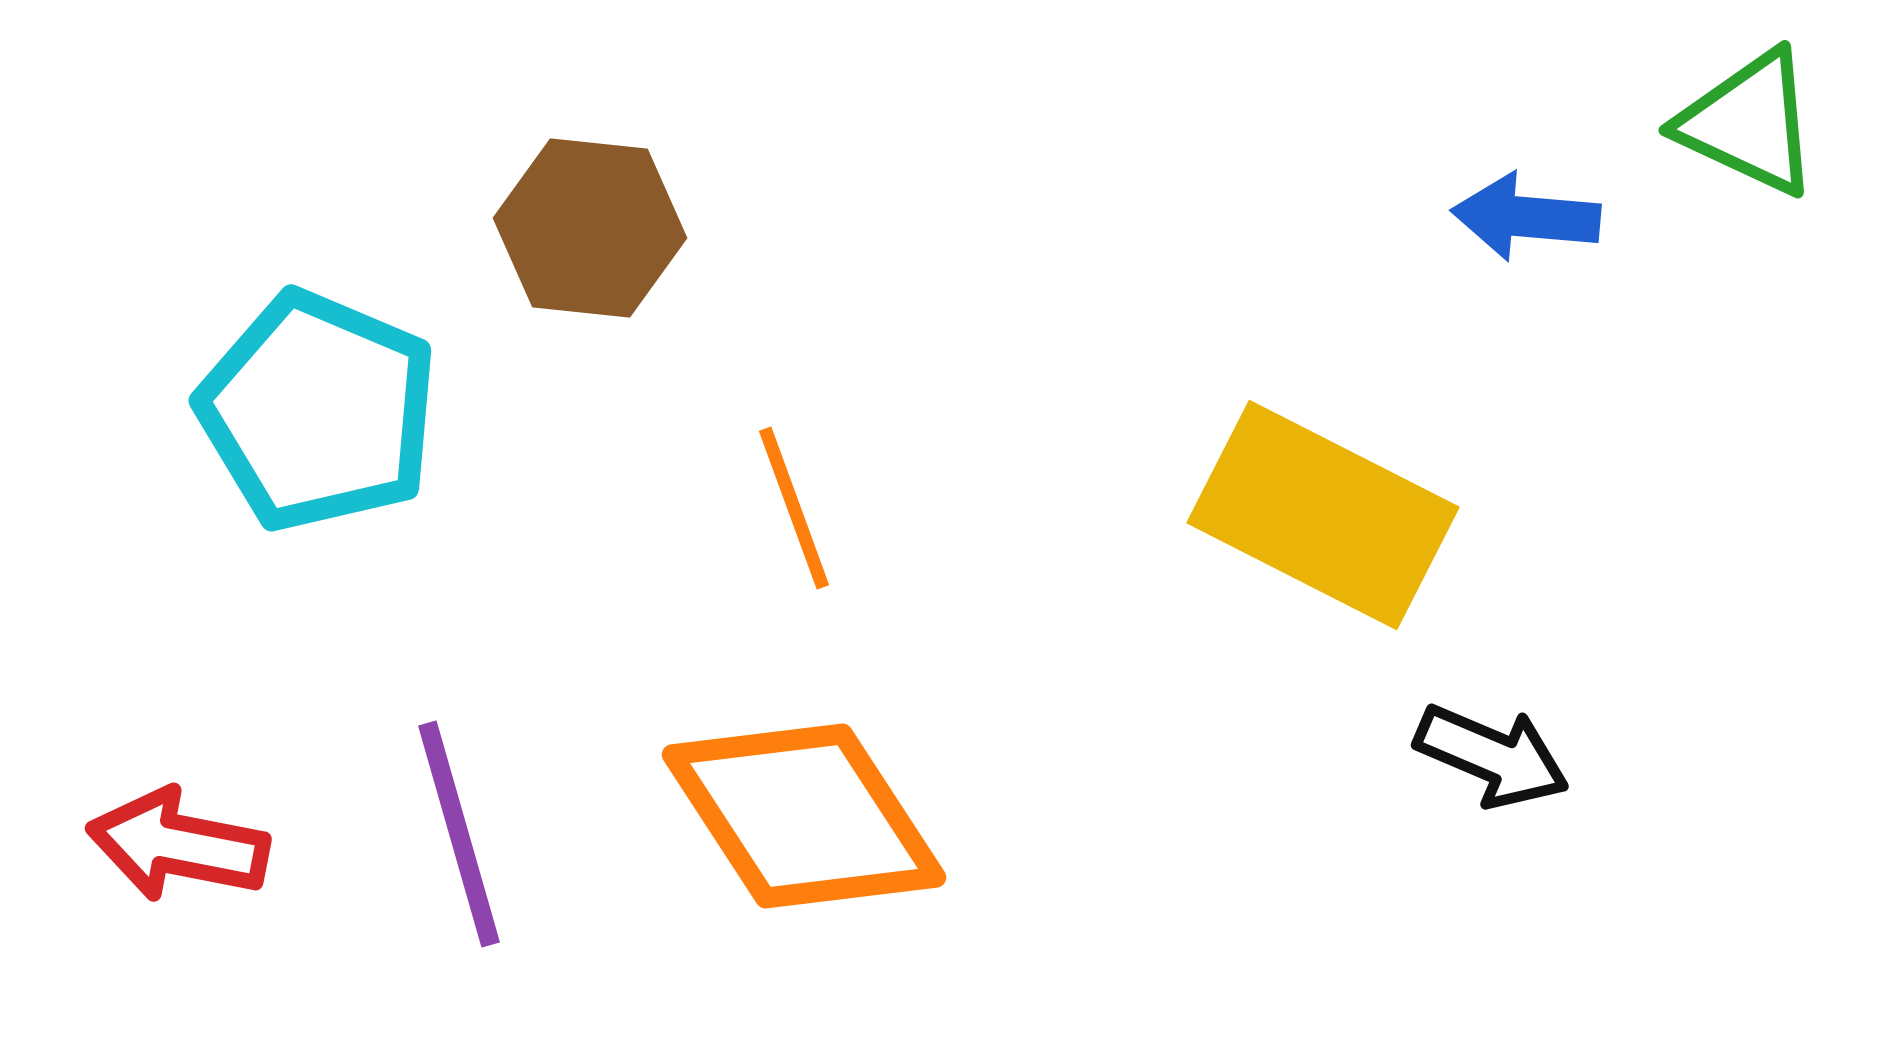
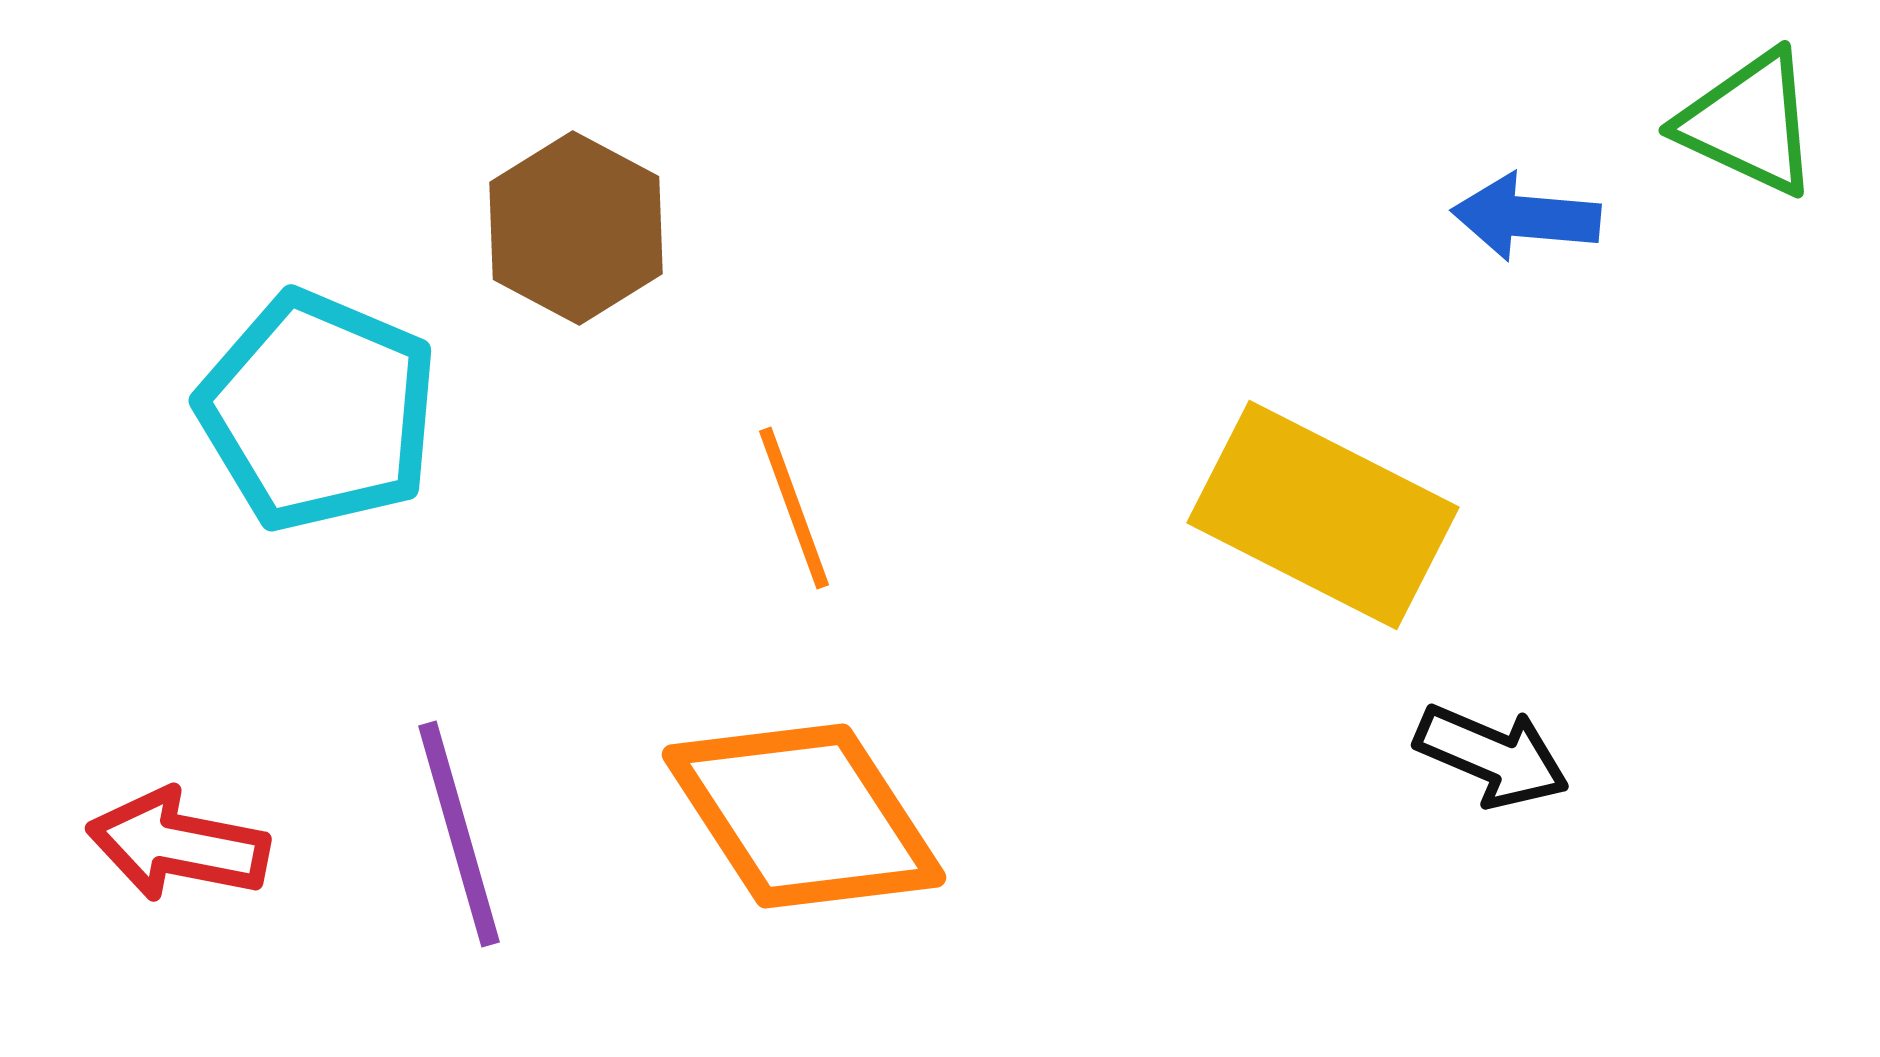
brown hexagon: moved 14 px left; rotated 22 degrees clockwise
